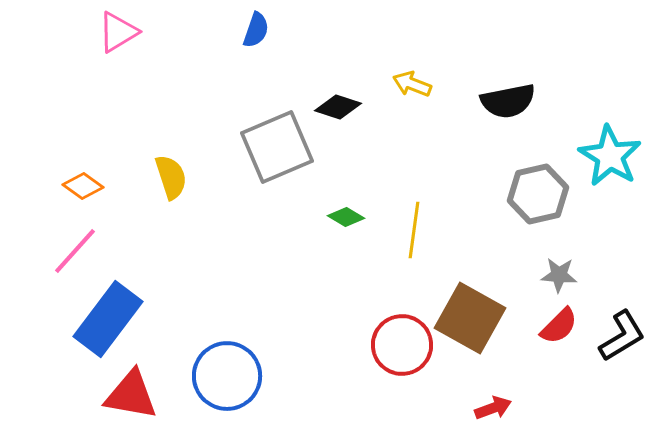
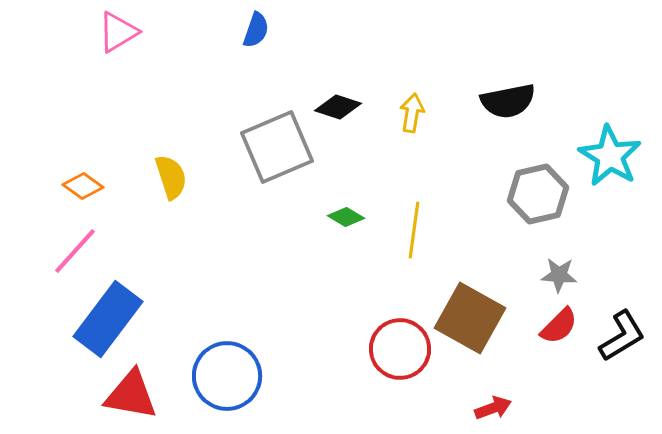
yellow arrow: moved 29 px down; rotated 78 degrees clockwise
red circle: moved 2 px left, 4 px down
